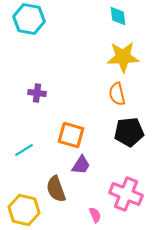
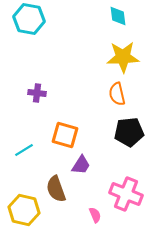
orange square: moved 6 px left
